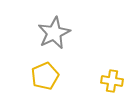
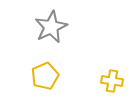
gray star: moved 3 px left, 6 px up
